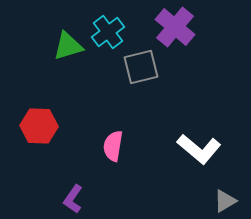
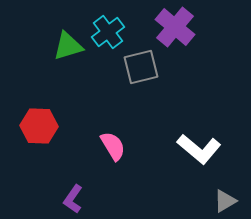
pink semicircle: rotated 140 degrees clockwise
